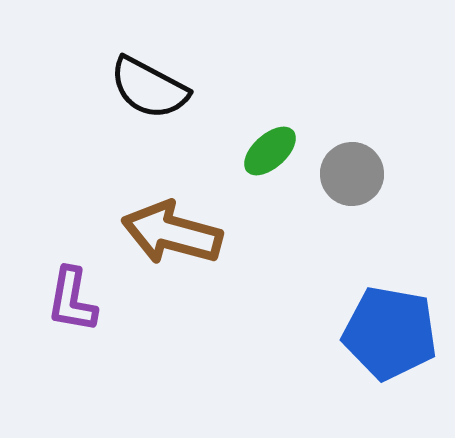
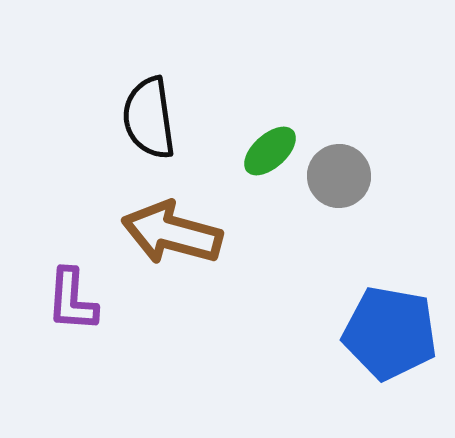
black semicircle: moved 30 px down; rotated 54 degrees clockwise
gray circle: moved 13 px left, 2 px down
purple L-shape: rotated 6 degrees counterclockwise
